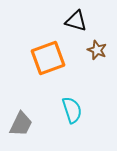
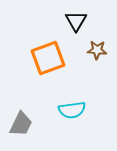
black triangle: rotated 45 degrees clockwise
brown star: rotated 18 degrees counterclockwise
cyan semicircle: rotated 100 degrees clockwise
